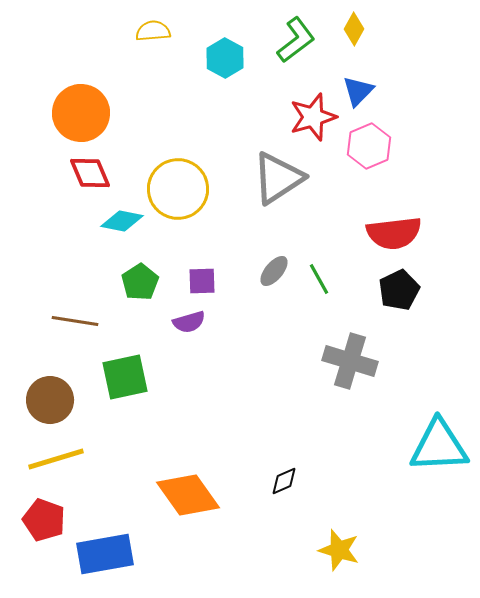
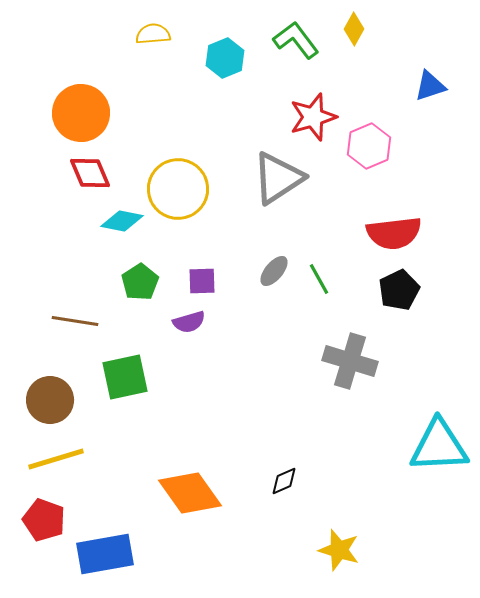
yellow semicircle: moved 3 px down
green L-shape: rotated 90 degrees counterclockwise
cyan hexagon: rotated 9 degrees clockwise
blue triangle: moved 72 px right, 5 px up; rotated 28 degrees clockwise
orange diamond: moved 2 px right, 2 px up
